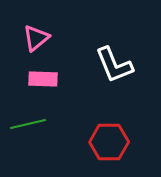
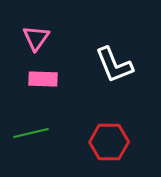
pink triangle: rotated 16 degrees counterclockwise
green line: moved 3 px right, 9 px down
